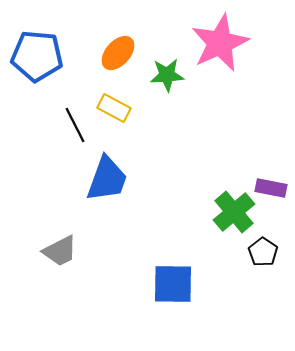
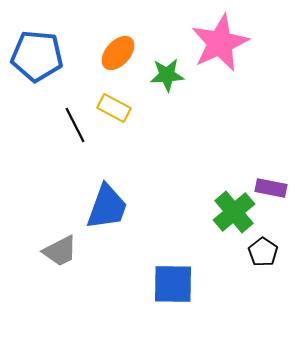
blue trapezoid: moved 28 px down
